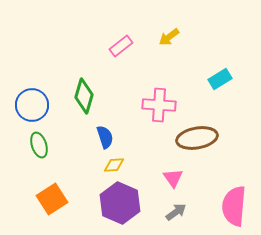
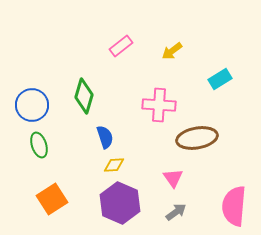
yellow arrow: moved 3 px right, 14 px down
